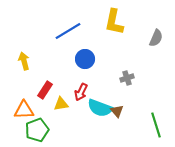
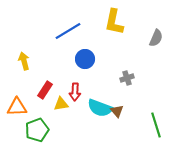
red arrow: moved 6 px left; rotated 24 degrees counterclockwise
orange triangle: moved 7 px left, 3 px up
